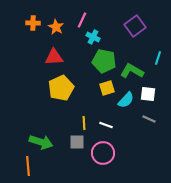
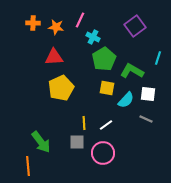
pink line: moved 2 px left
orange star: rotated 21 degrees counterclockwise
green pentagon: moved 2 px up; rotated 30 degrees clockwise
yellow square: rotated 28 degrees clockwise
gray line: moved 3 px left
white line: rotated 56 degrees counterclockwise
green arrow: rotated 35 degrees clockwise
